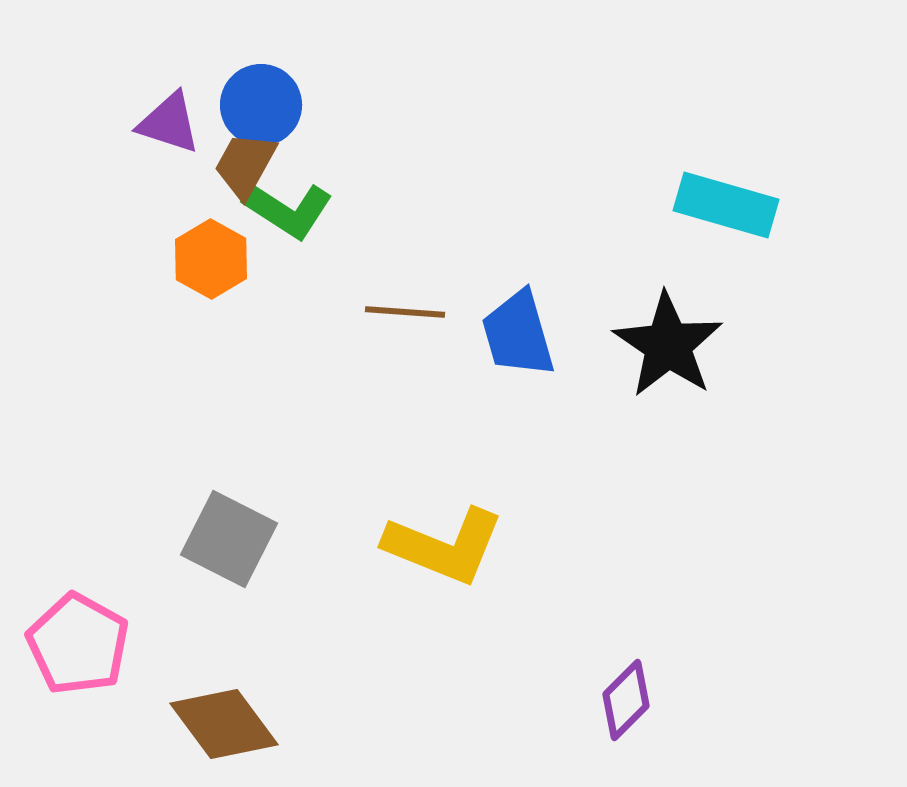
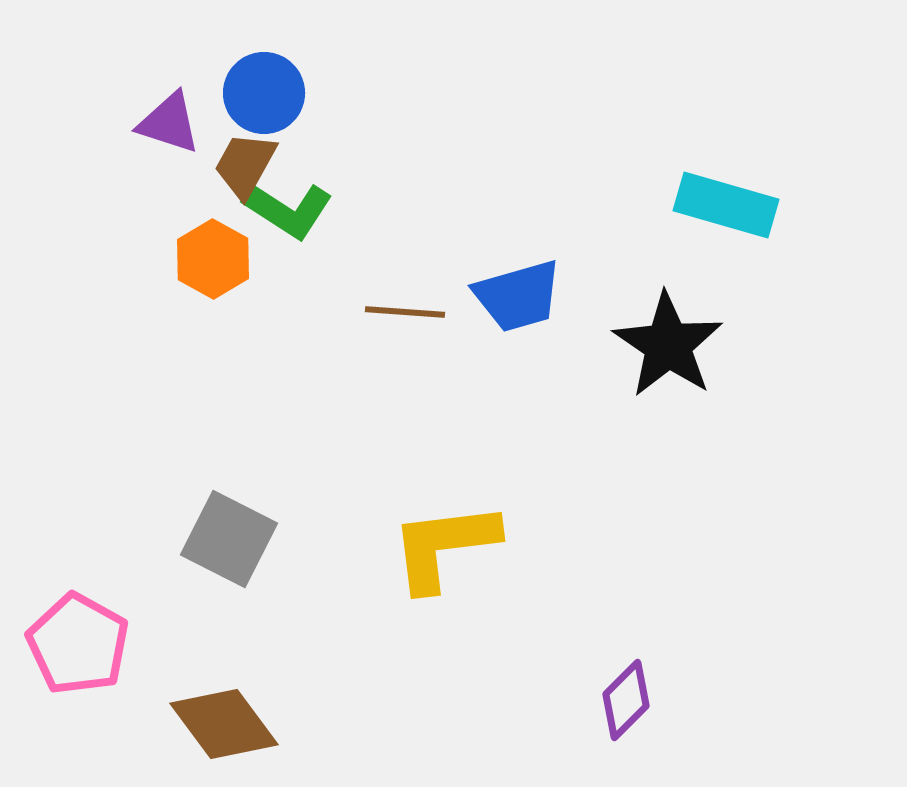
blue circle: moved 3 px right, 12 px up
orange hexagon: moved 2 px right
blue trapezoid: moved 38 px up; rotated 90 degrees counterclockwise
yellow L-shape: rotated 151 degrees clockwise
